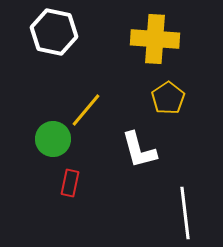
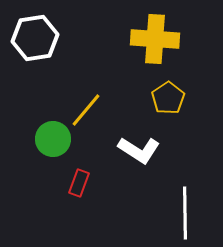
white hexagon: moved 19 px left, 6 px down; rotated 21 degrees counterclockwise
white L-shape: rotated 42 degrees counterclockwise
red rectangle: moved 9 px right; rotated 8 degrees clockwise
white line: rotated 6 degrees clockwise
